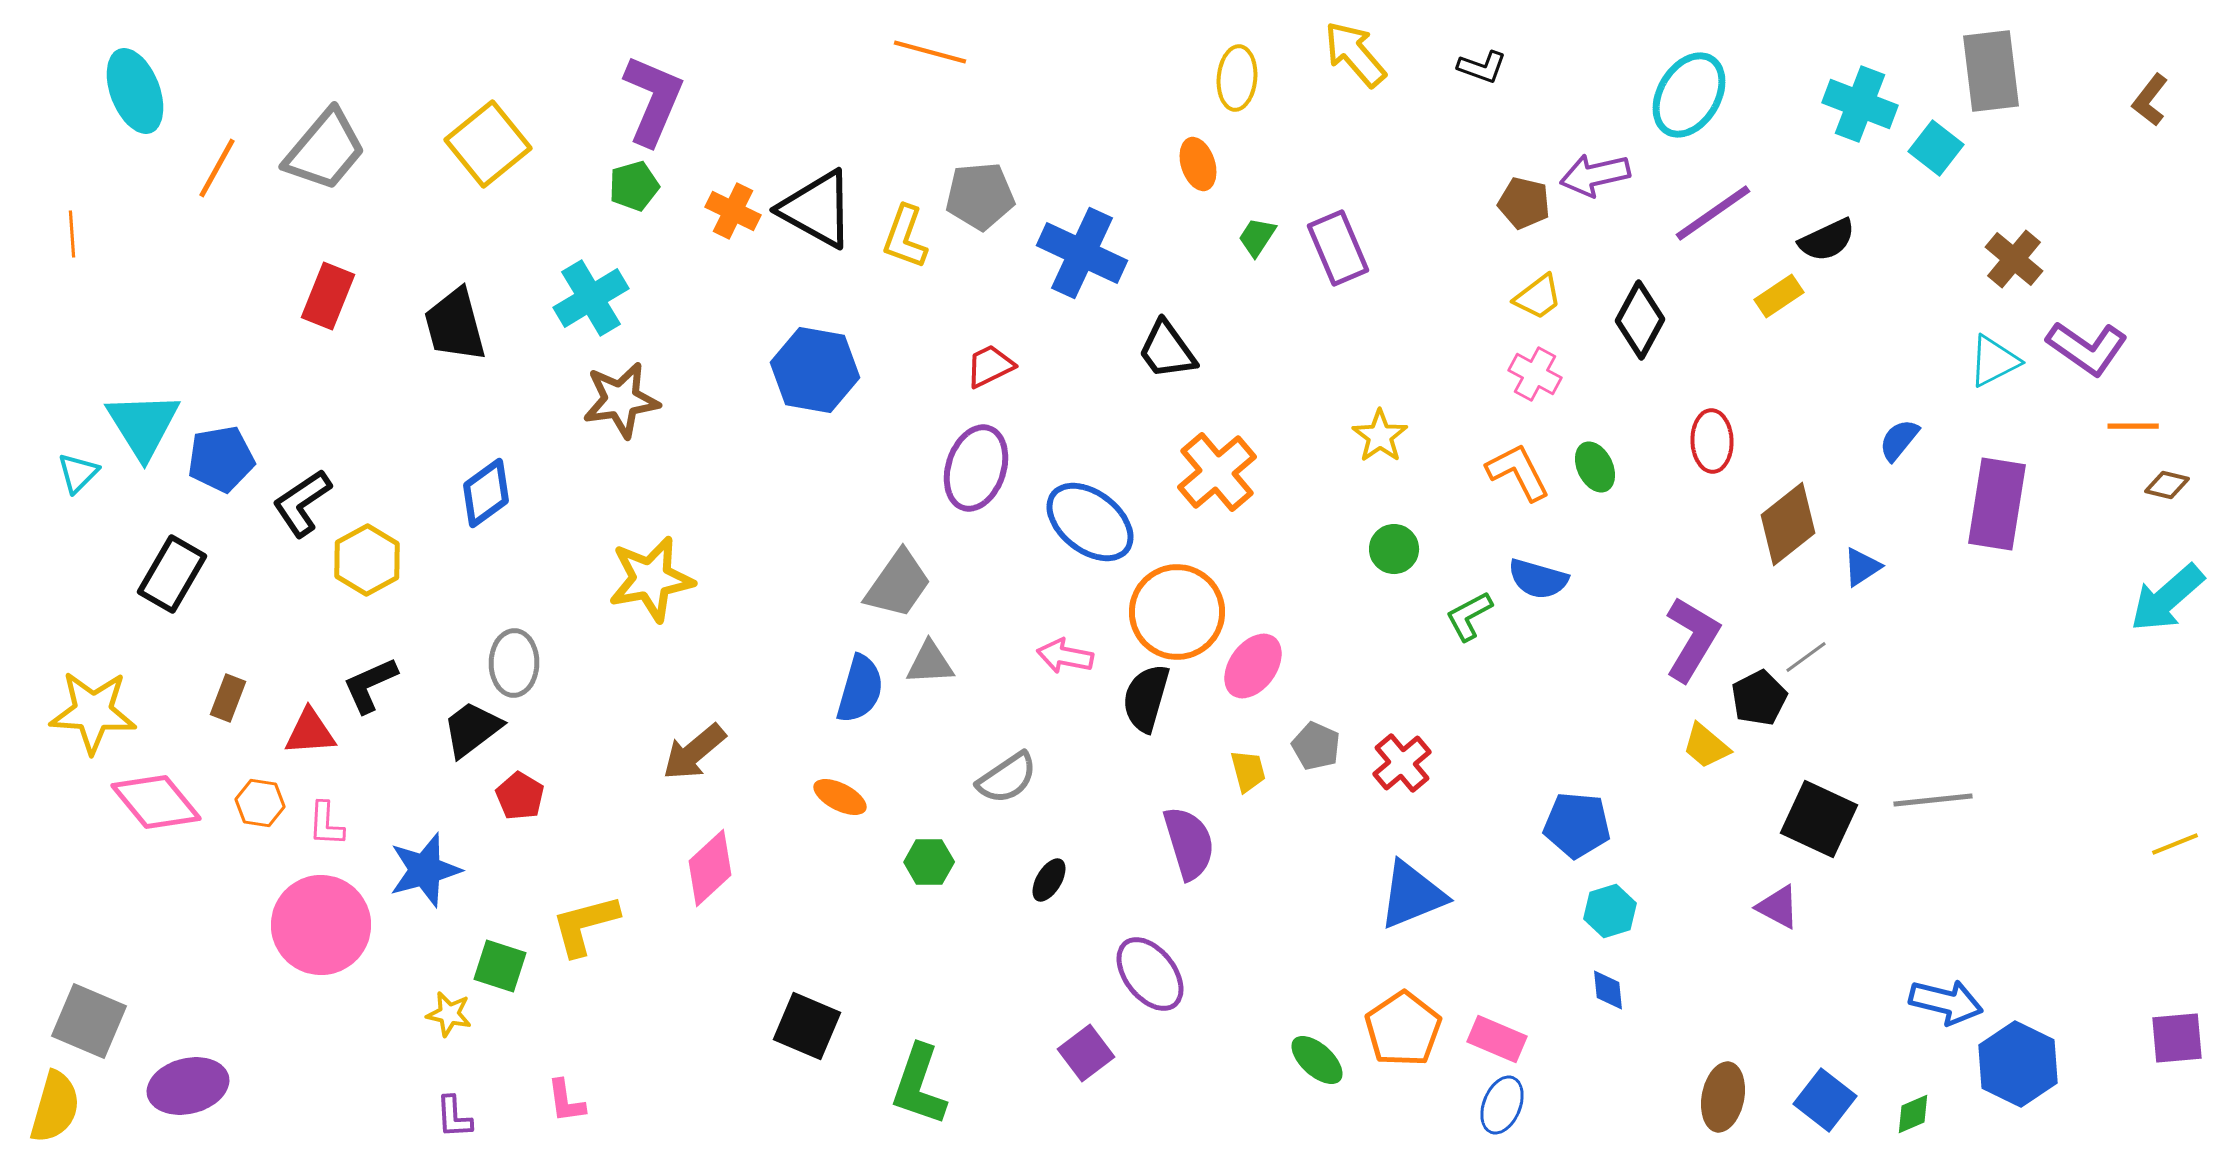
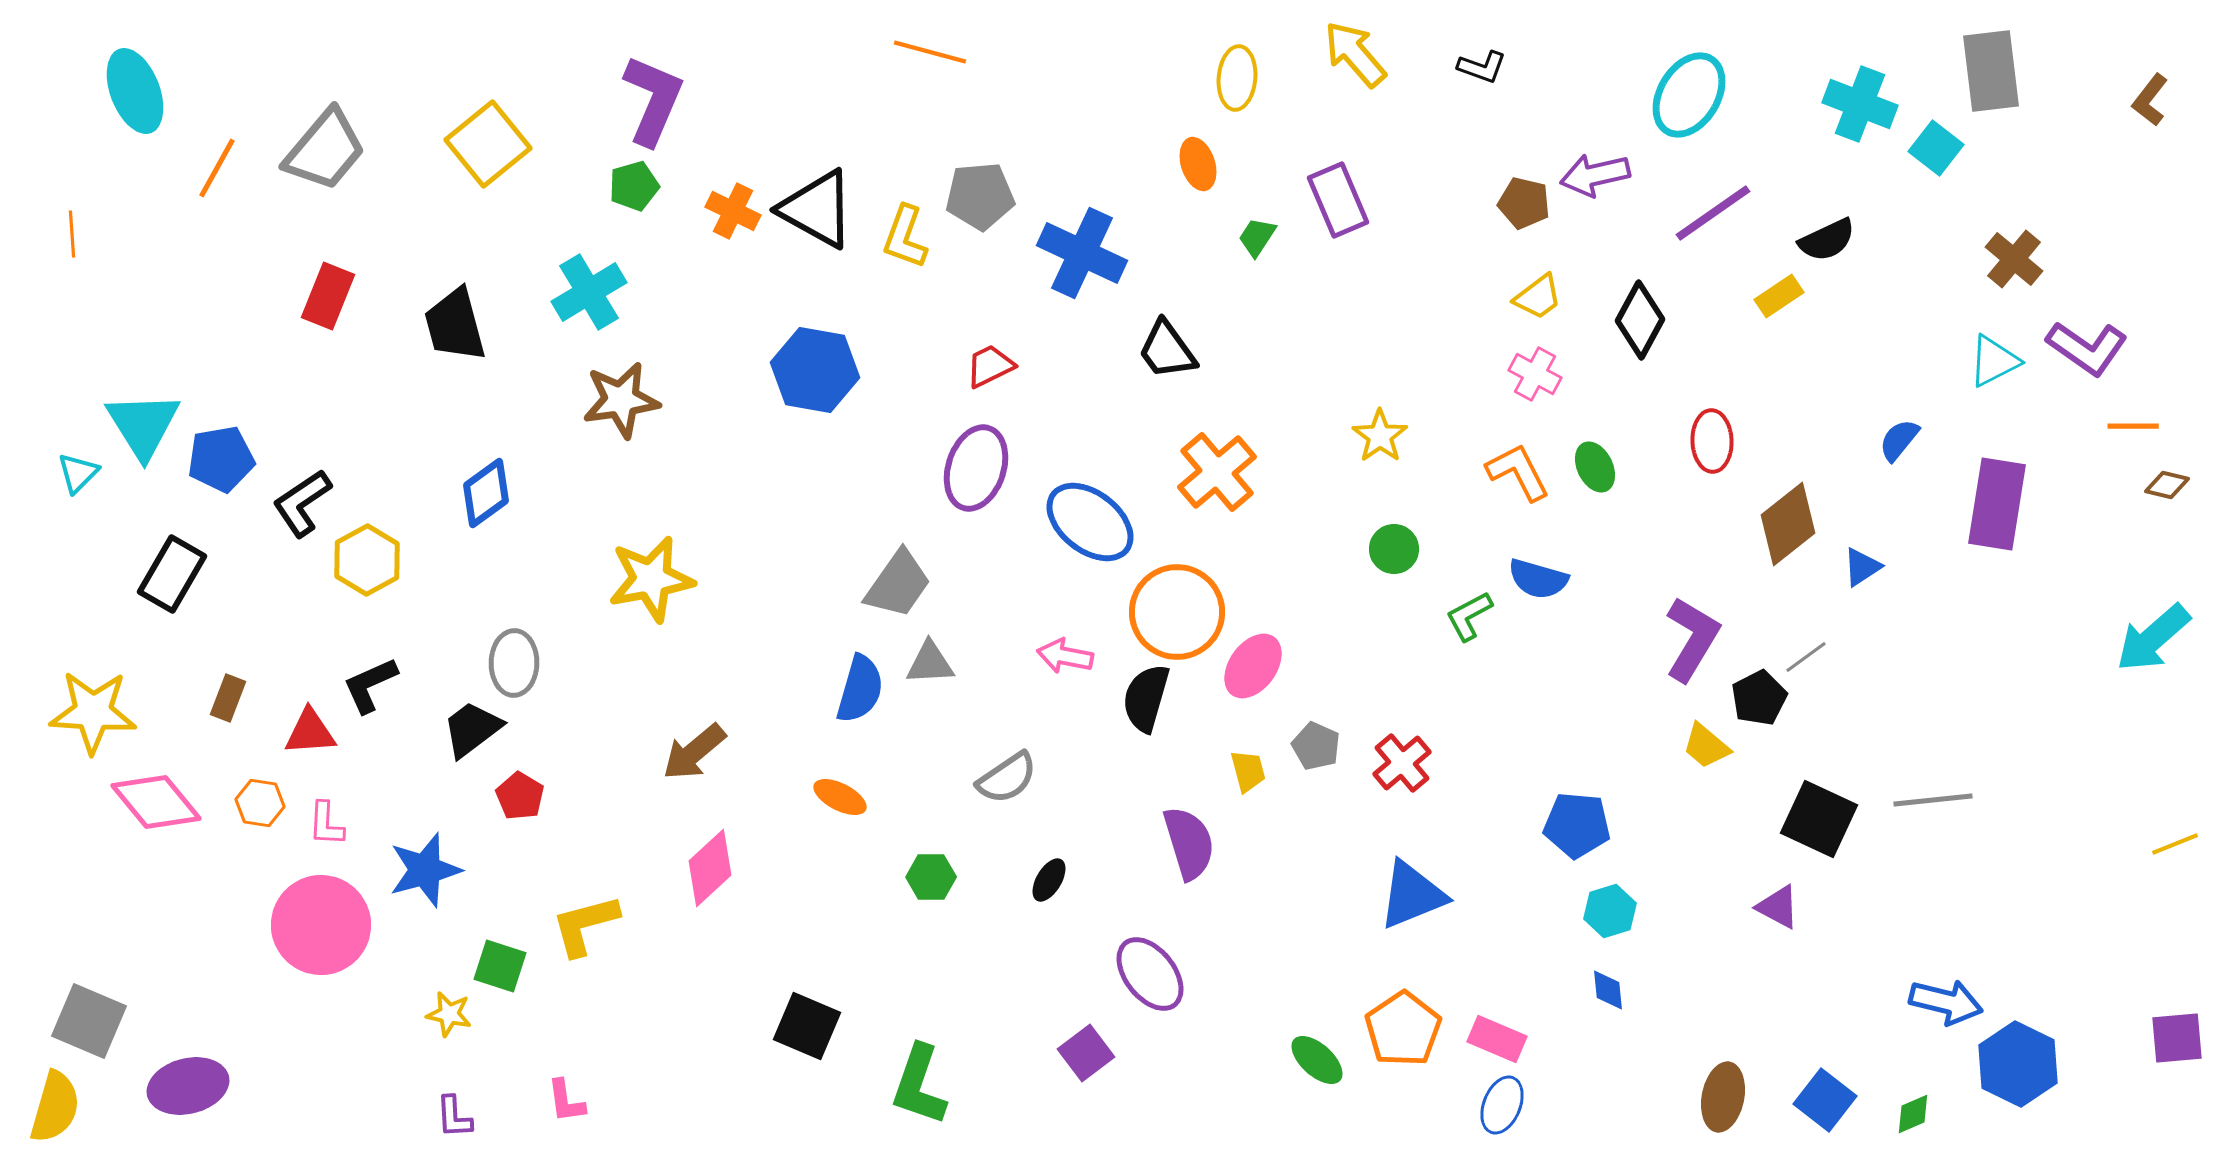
purple rectangle at (1338, 248): moved 48 px up
cyan cross at (591, 298): moved 2 px left, 6 px up
cyan arrow at (2167, 598): moved 14 px left, 40 px down
green hexagon at (929, 862): moved 2 px right, 15 px down
